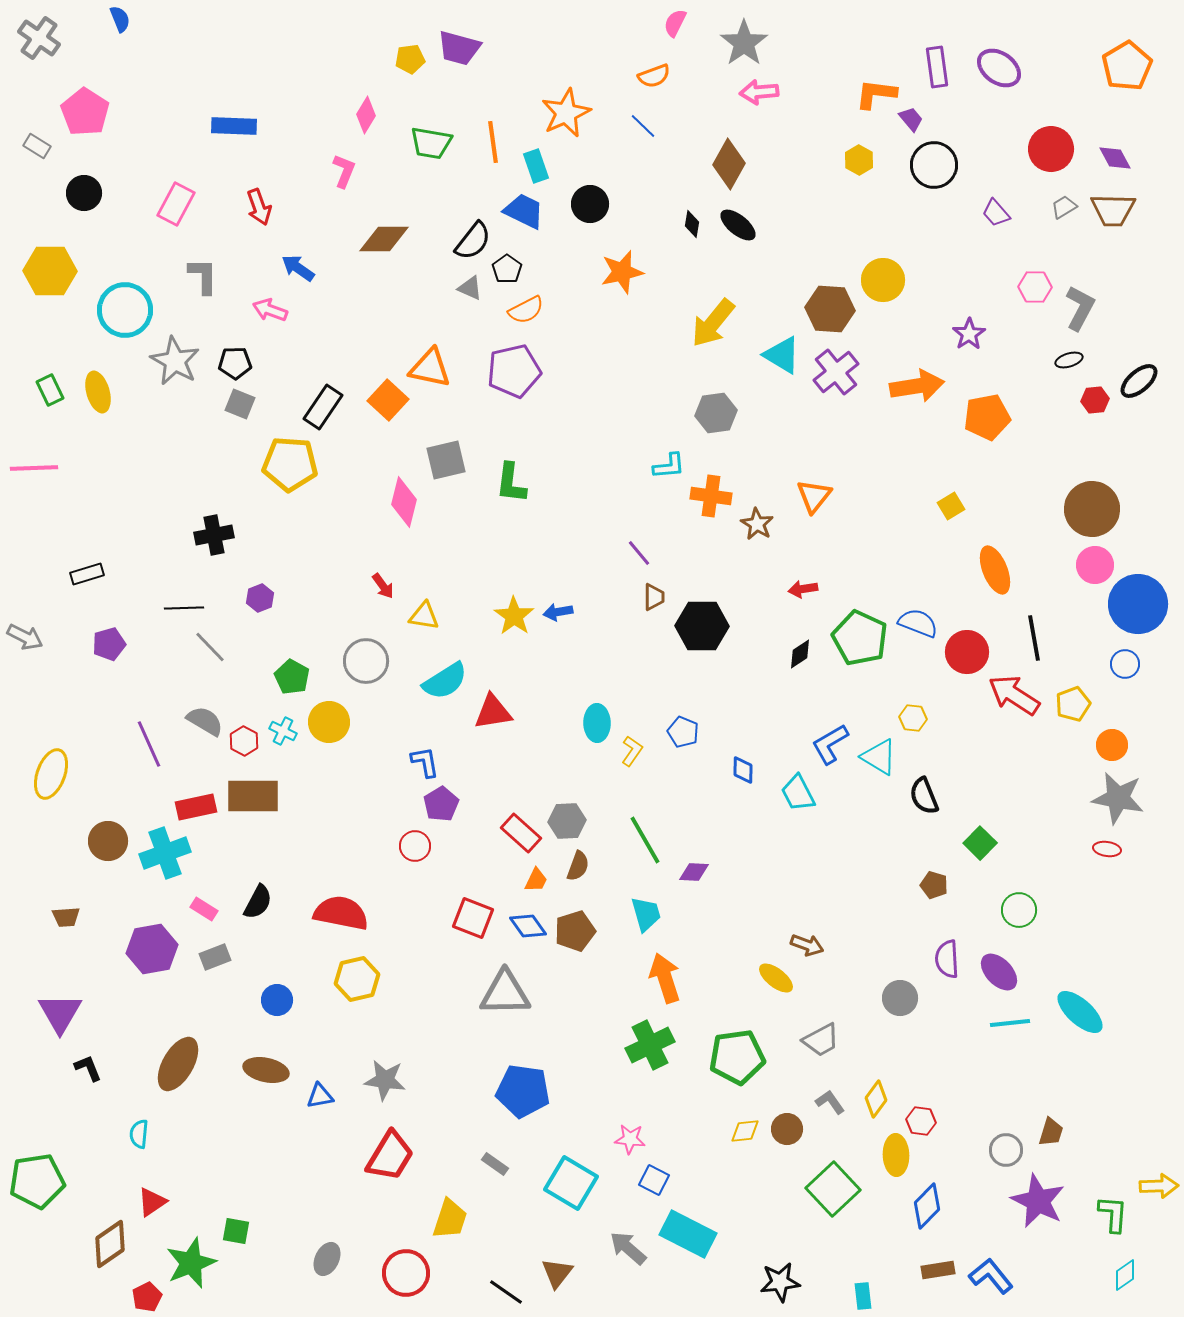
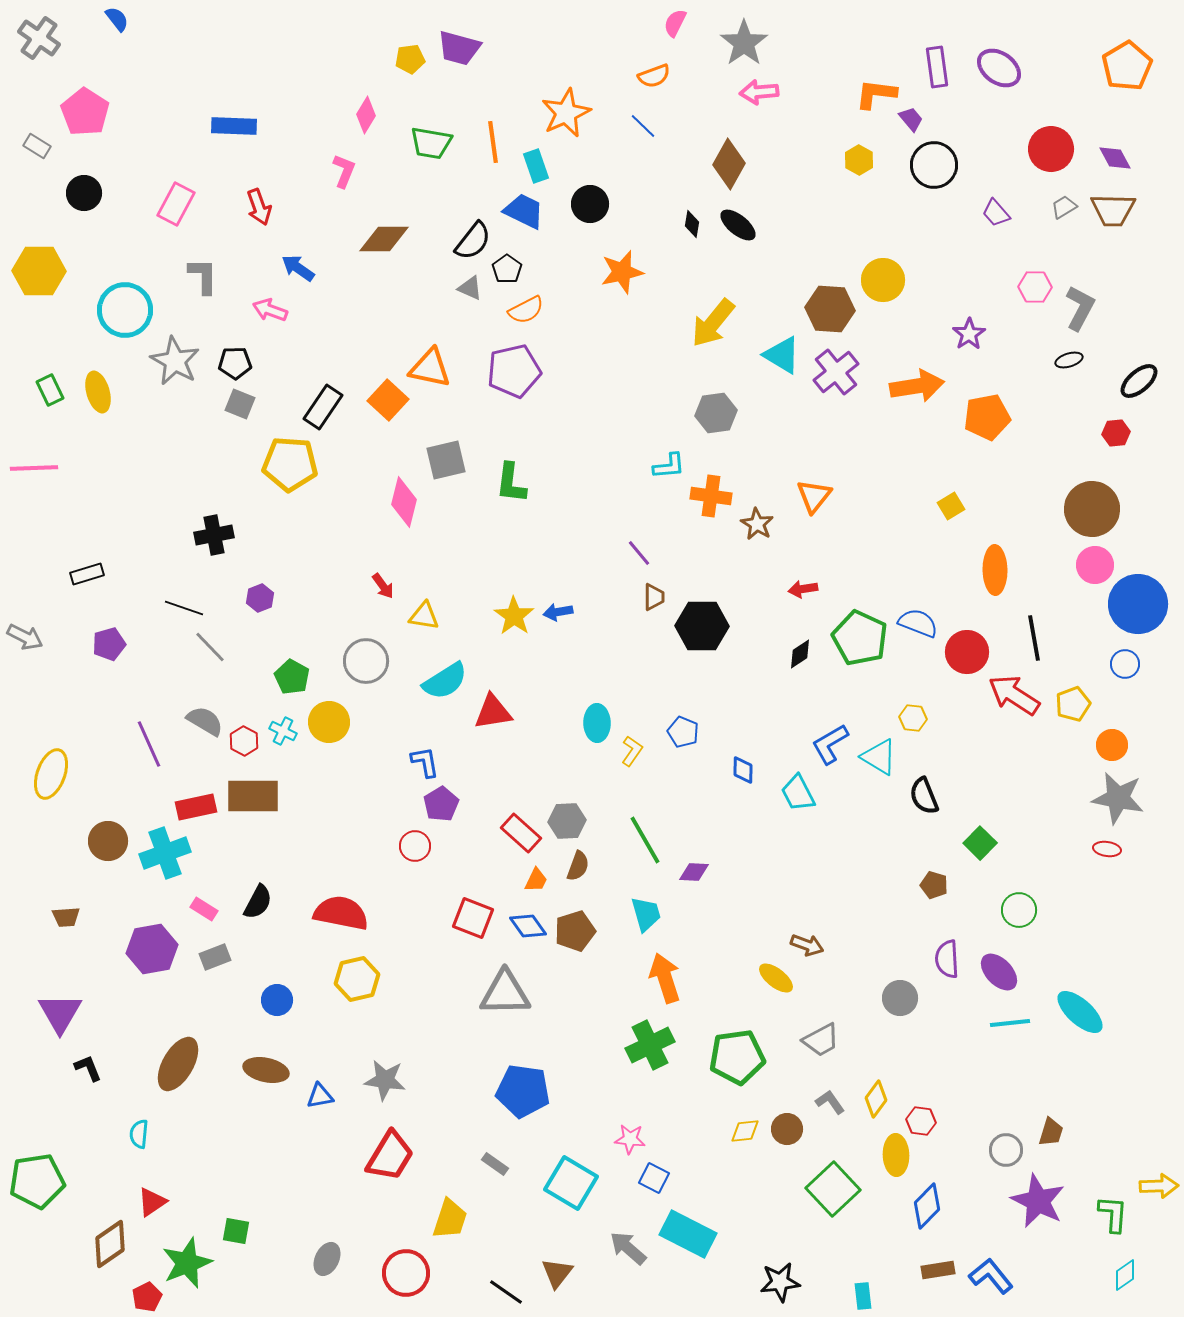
blue semicircle at (120, 19): moved 3 px left; rotated 16 degrees counterclockwise
yellow hexagon at (50, 271): moved 11 px left
red hexagon at (1095, 400): moved 21 px right, 33 px down
orange ellipse at (995, 570): rotated 21 degrees clockwise
black line at (184, 608): rotated 21 degrees clockwise
blue square at (654, 1180): moved 2 px up
green star at (191, 1263): moved 4 px left
